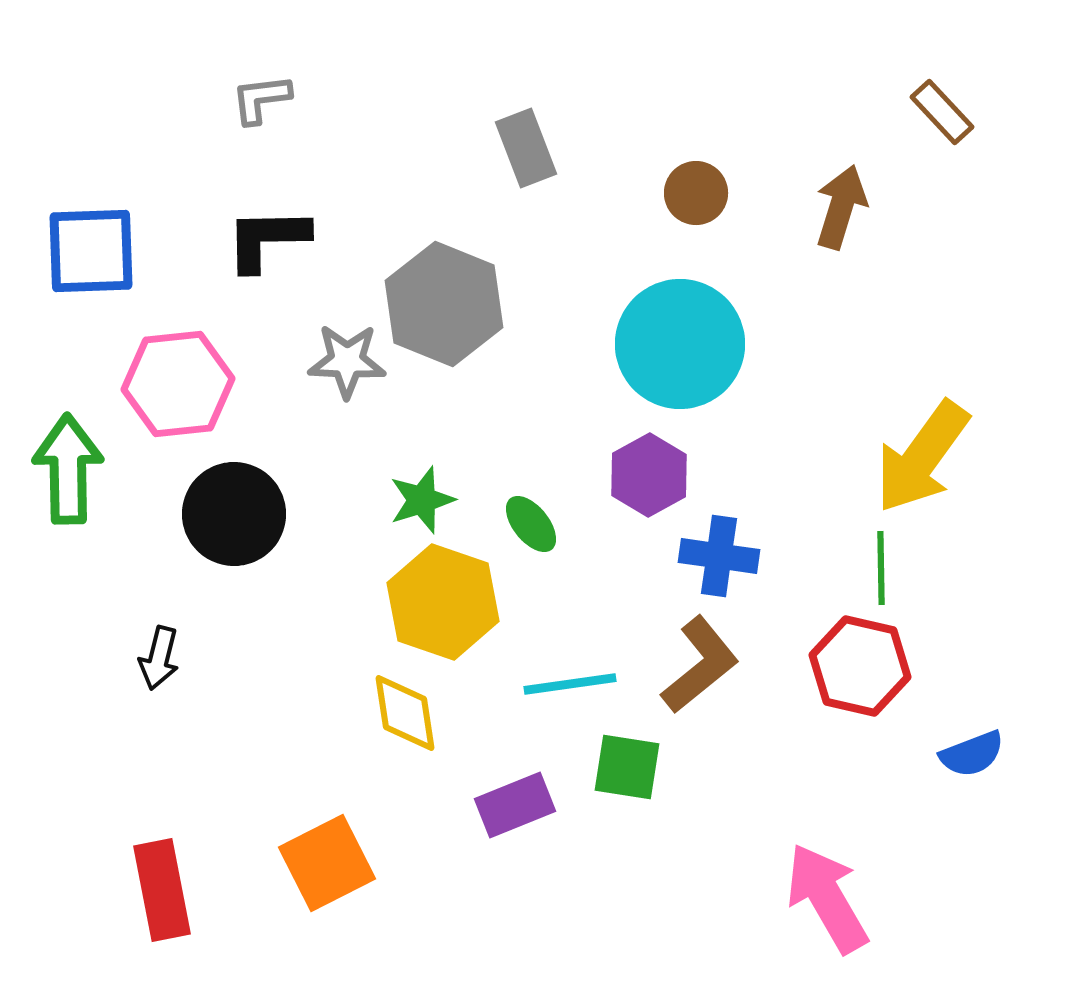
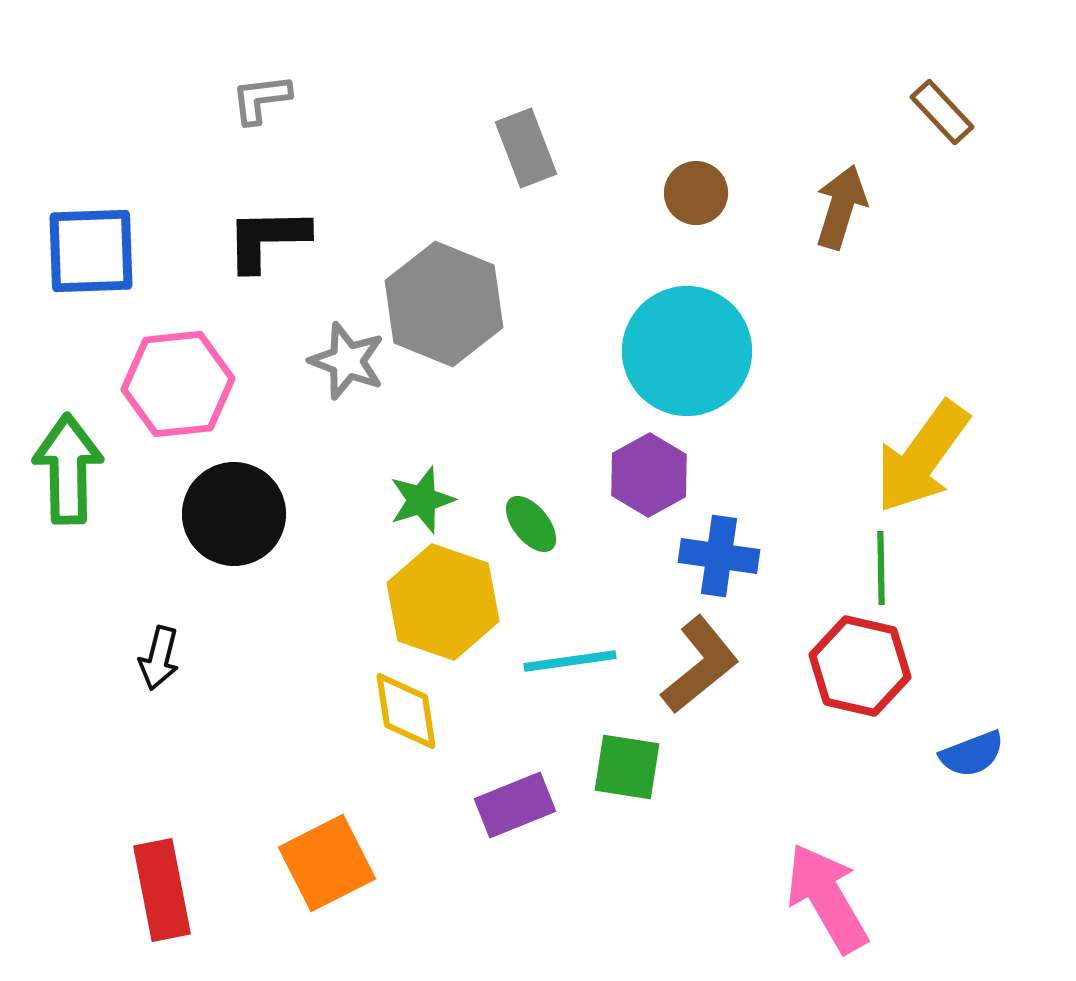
cyan circle: moved 7 px right, 7 px down
gray star: rotated 18 degrees clockwise
cyan line: moved 23 px up
yellow diamond: moved 1 px right, 2 px up
